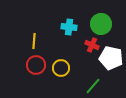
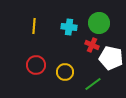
green circle: moved 2 px left, 1 px up
yellow line: moved 15 px up
yellow circle: moved 4 px right, 4 px down
green line: moved 2 px up; rotated 12 degrees clockwise
